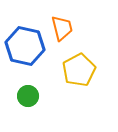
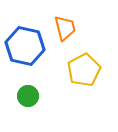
orange trapezoid: moved 3 px right
yellow pentagon: moved 5 px right
